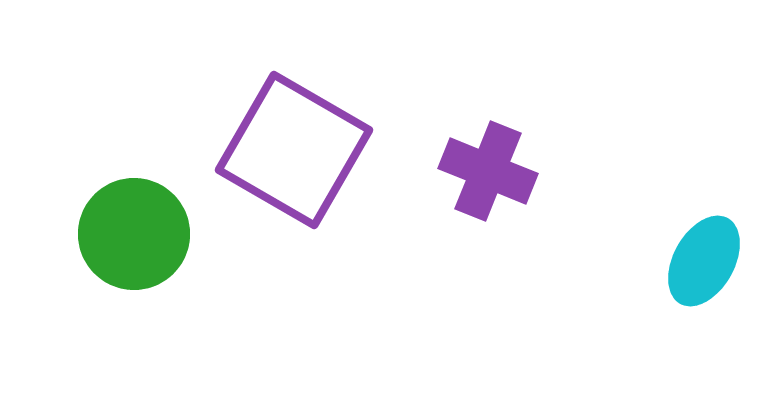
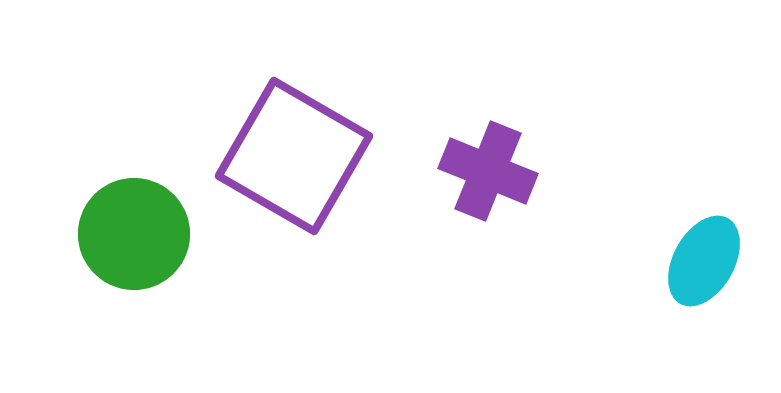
purple square: moved 6 px down
